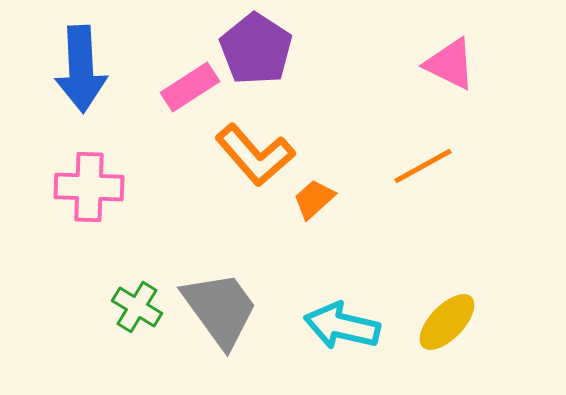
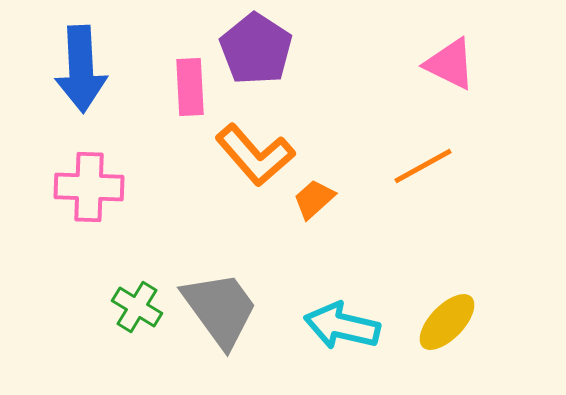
pink rectangle: rotated 60 degrees counterclockwise
